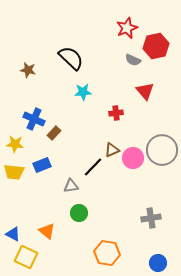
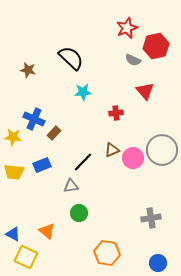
yellow star: moved 2 px left, 7 px up
black line: moved 10 px left, 5 px up
